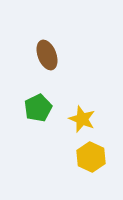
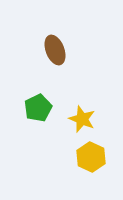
brown ellipse: moved 8 px right, 5 px up
